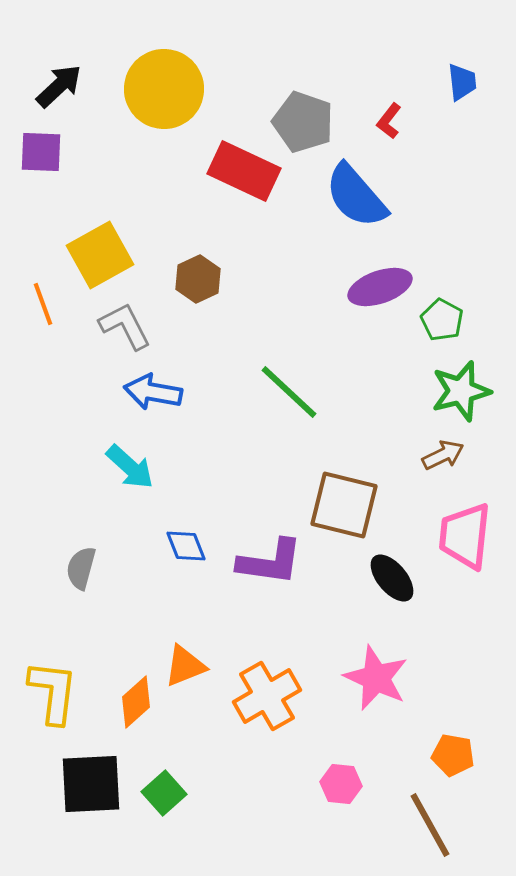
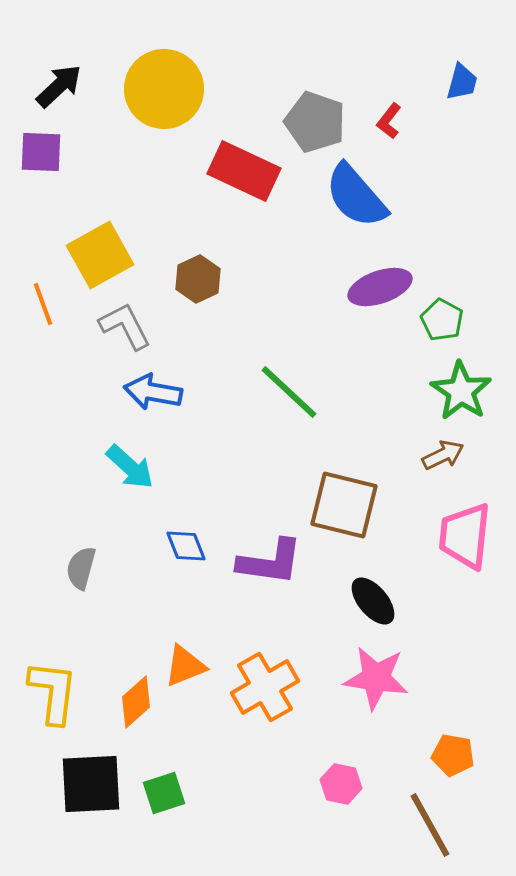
blue trapezoid: rotated 21 degrees clockwise
gray pentagon: moved 12 px right
green star: rotated 24 degrees counterclockwise
black ellipse: moved 19 px left, 23 px down
pink star: rotated 16 degrees counterclockwise
orange cross: moved 2 px left, 9 px up
pink hexagon: rotated 6 degrees clockwise
green square: rotated 24 degrees clockwise
